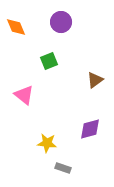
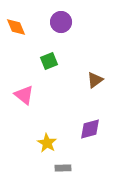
yellow star: rotated 24 degrees clockwise
gray rectangle: rotated 21 degrees counterclockwise
